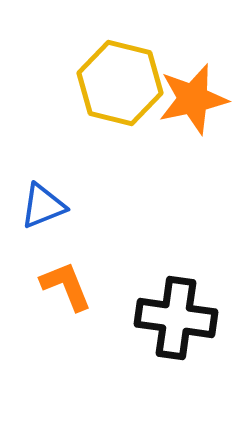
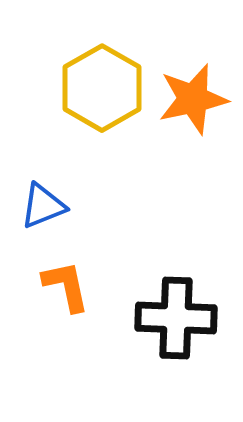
yellow hexagon: moved 18 px left, 5 px down; rotated 16 degrees clockwise
orange L-shape: rotated 10 degrees clockwise
black cross: rotated 6 degrees counterclockwise
